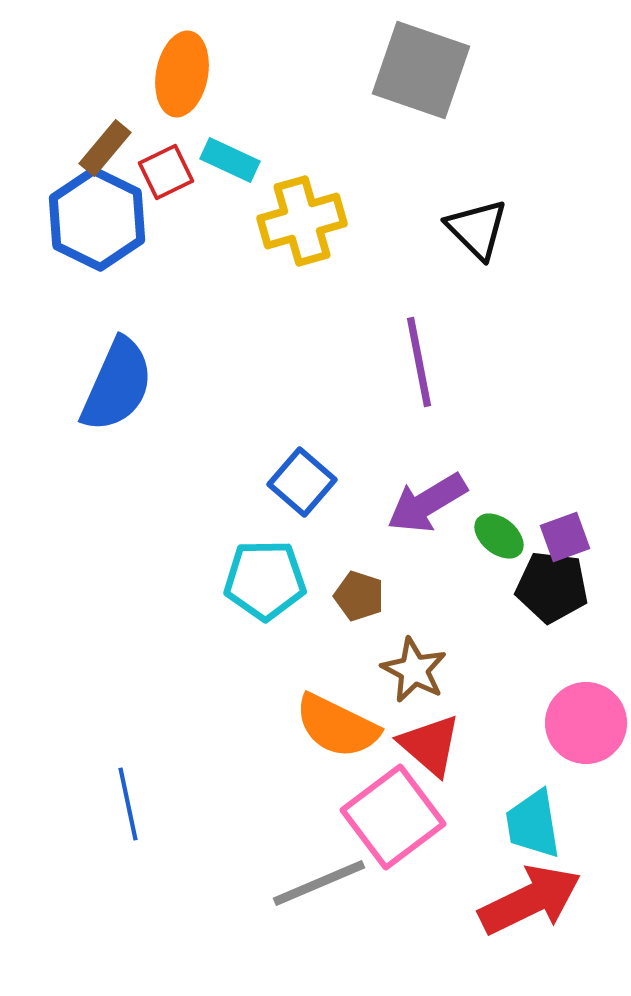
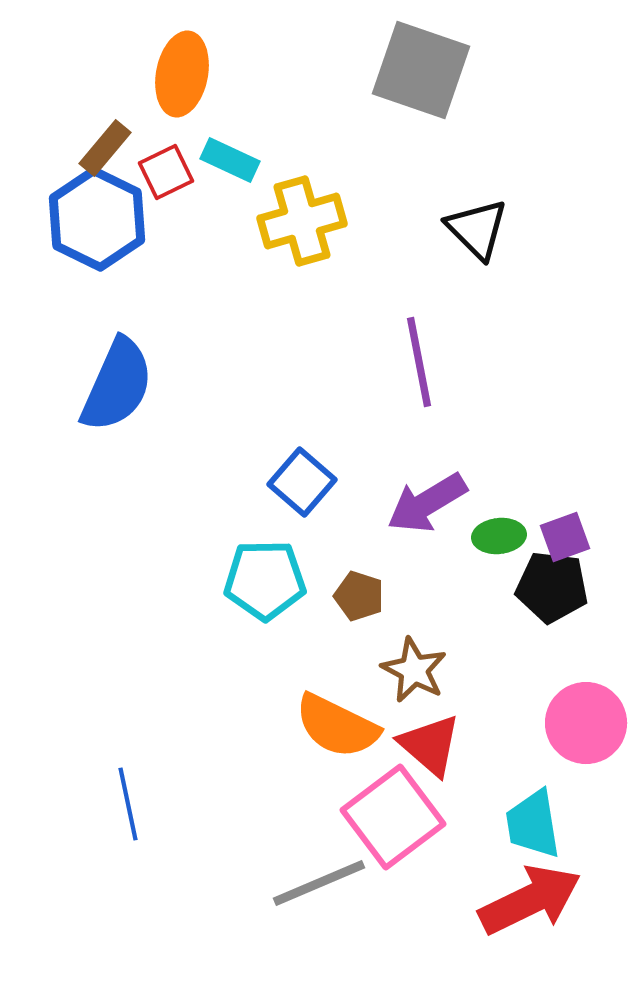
green ellipse: rotated 45 degrees counterclockwise
